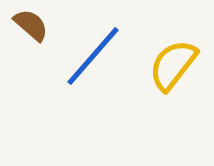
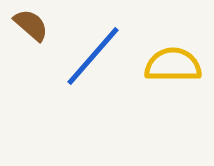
yellow semicircle: rotated 52 degrees clockwise
